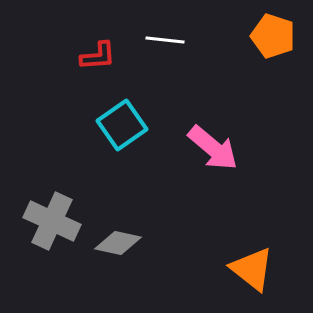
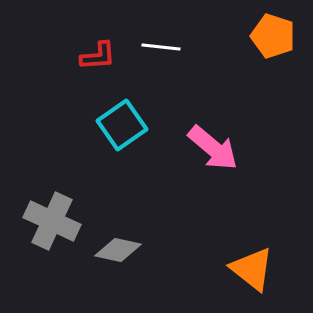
white line: moved 4 px left, 7 px down
gray diamond: moved 7 px down
